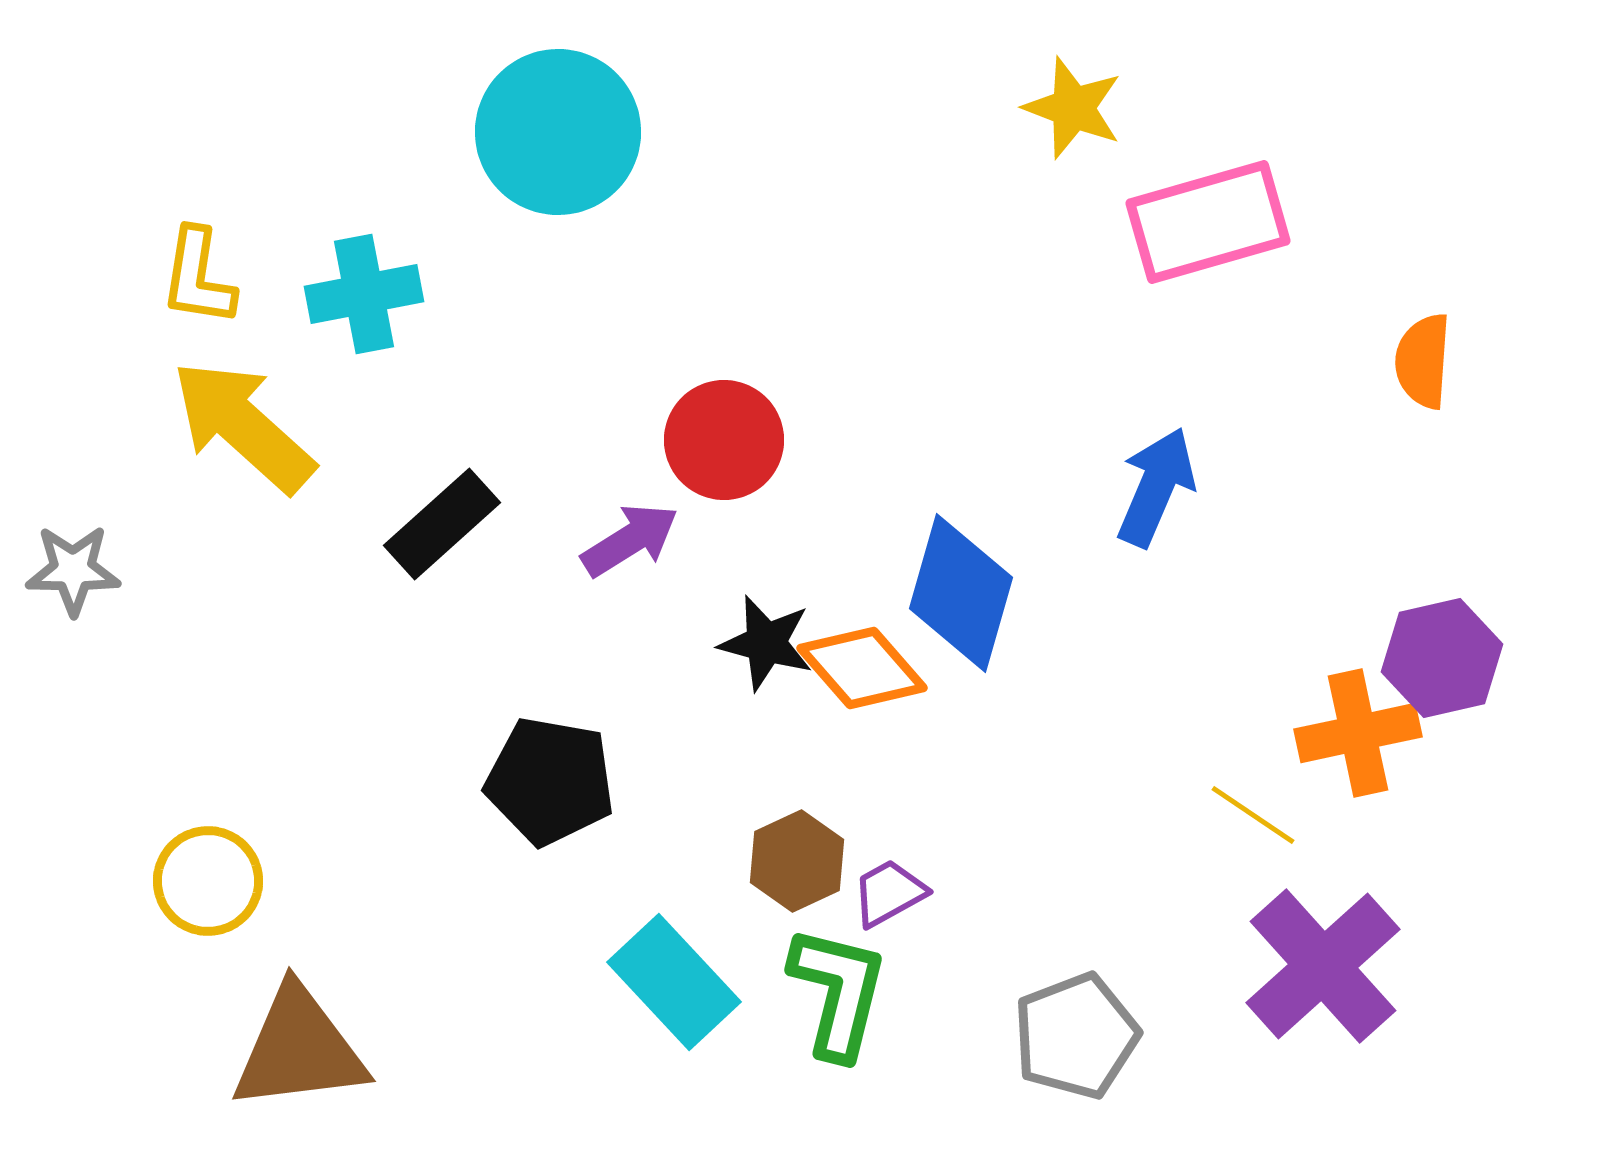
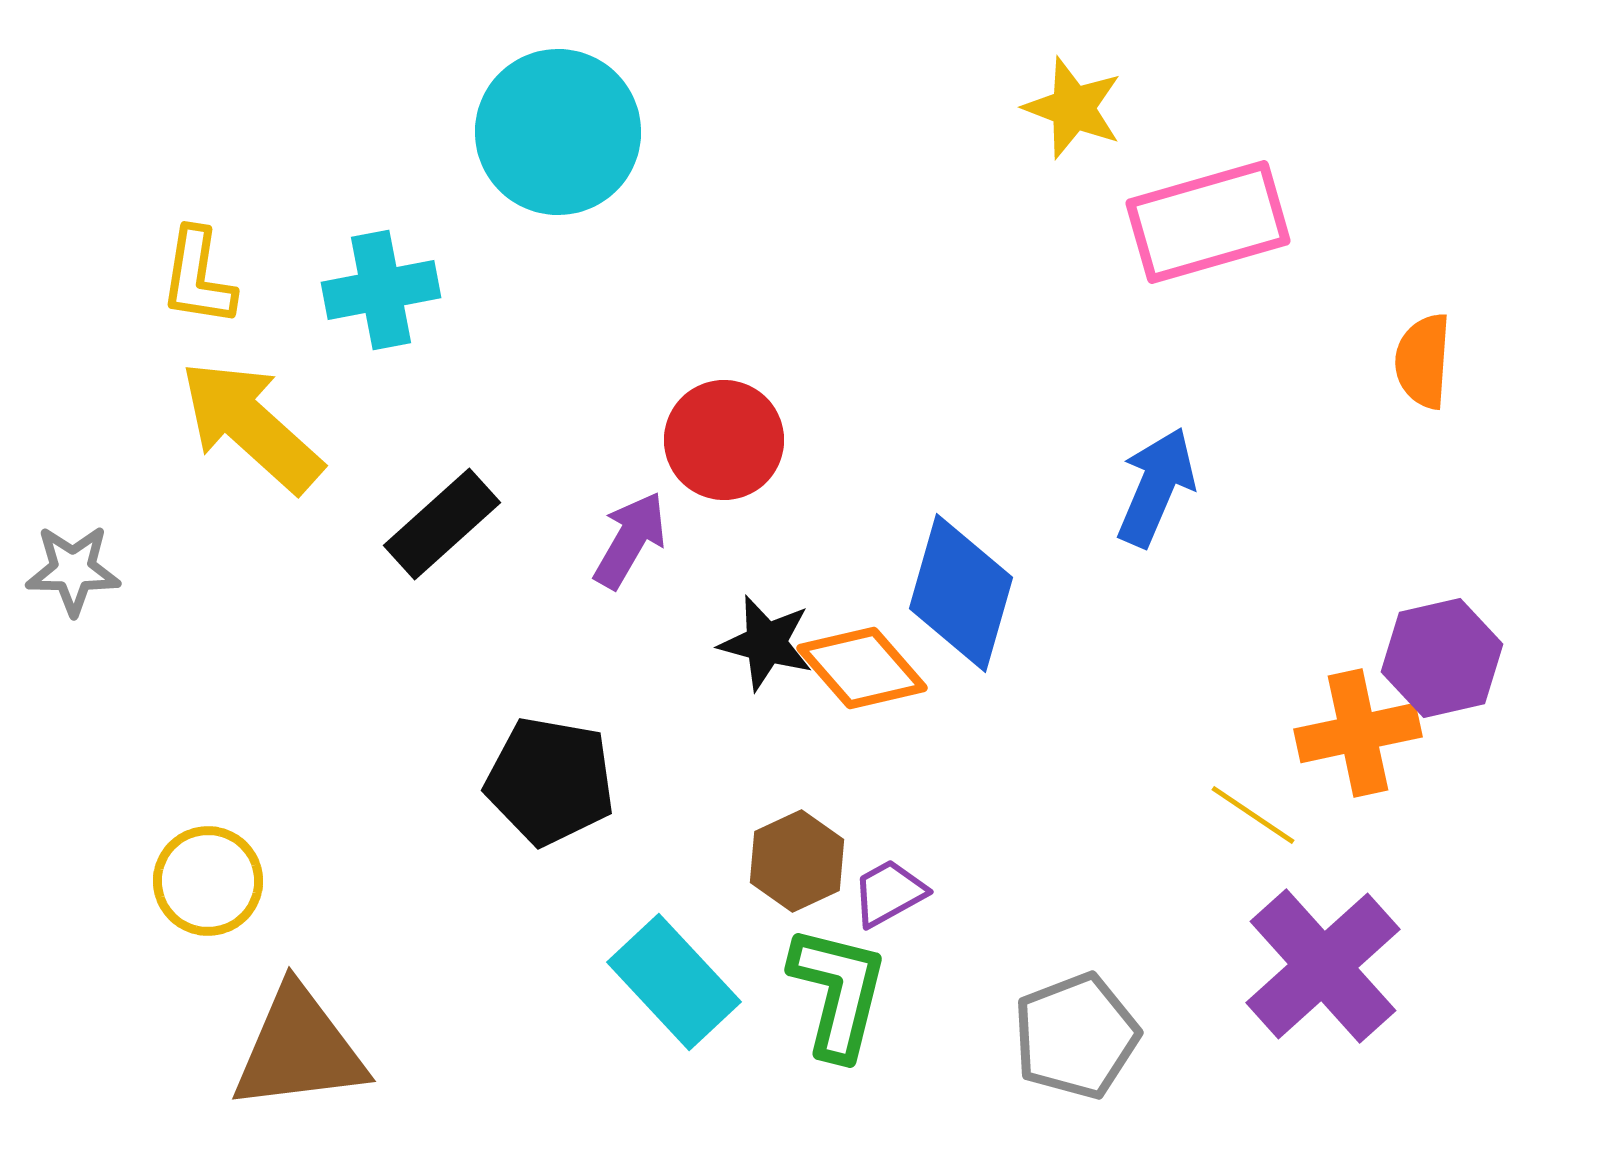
cyan cross: moved 17 px right, 4 px up
yellow arrow: moved 8 px right
purple arrow: rotated 28 degrees counterclockwise
